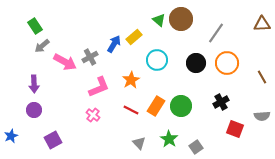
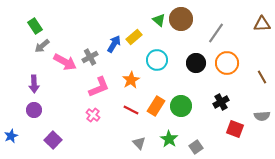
purple square: rotated 18 degrees counterclockwise
